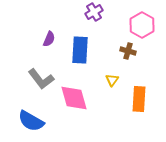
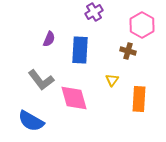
gray L-shape: moved 1 px down
